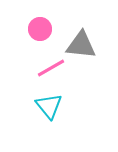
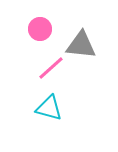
pink line: rotated 12 degrees counterclockwise
cyan triangle: moved 2 px down; rotated 36 degrees counterclockwise
